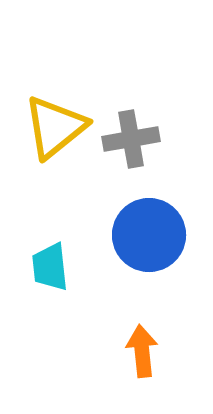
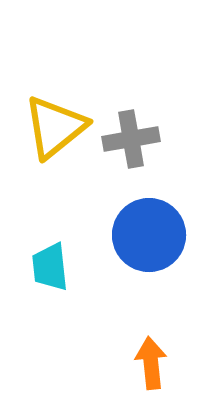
orange arrow: moved 9 px right, 12 px down
